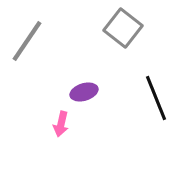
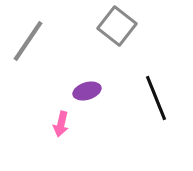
gray square: moved 6 px left, 2 px up
gray line: moved 1 px right
purple ellipse: moved 3 px right, 1 px up
